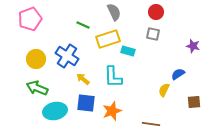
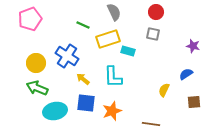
yellow circle: moved 4 px down
blue semicircle: moved 8 px right
